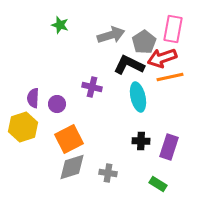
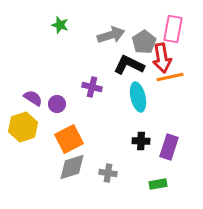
red arrow: rotated 80 degrees counterclockwise
purple semicircle: rotated 120 degrees clockwise
green rectangle: rotated 42 degrees counterclockwise
